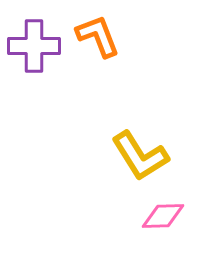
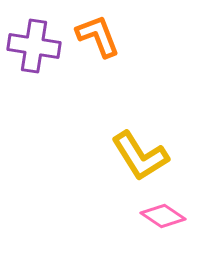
purple cross: rotated 9 degrees clockwise
pink diamond: rotated 36 degrees clockwise
